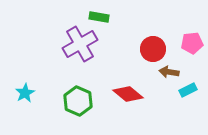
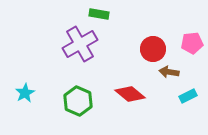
green rectangle: moved 3 px up
cyan rectangle: moved 6 px down
red diamond: moved 2 px right
